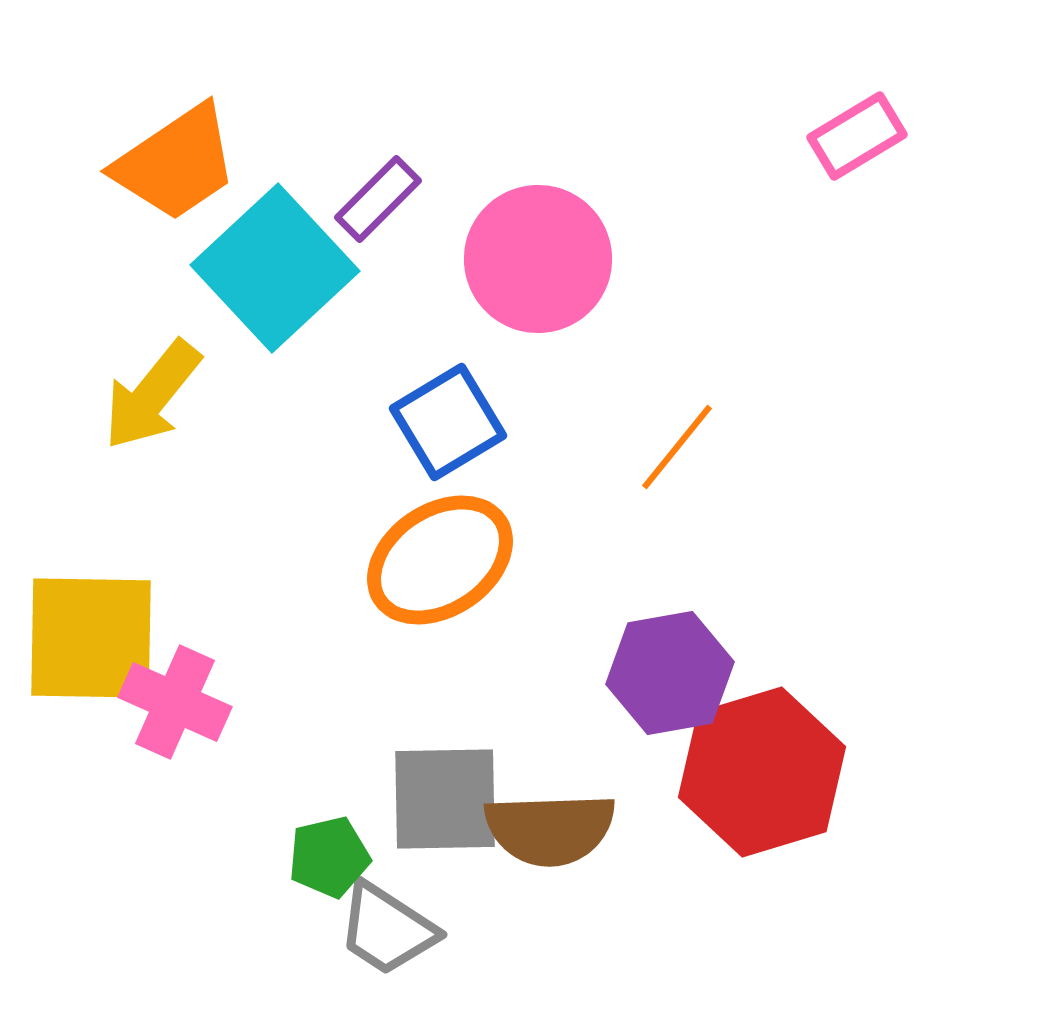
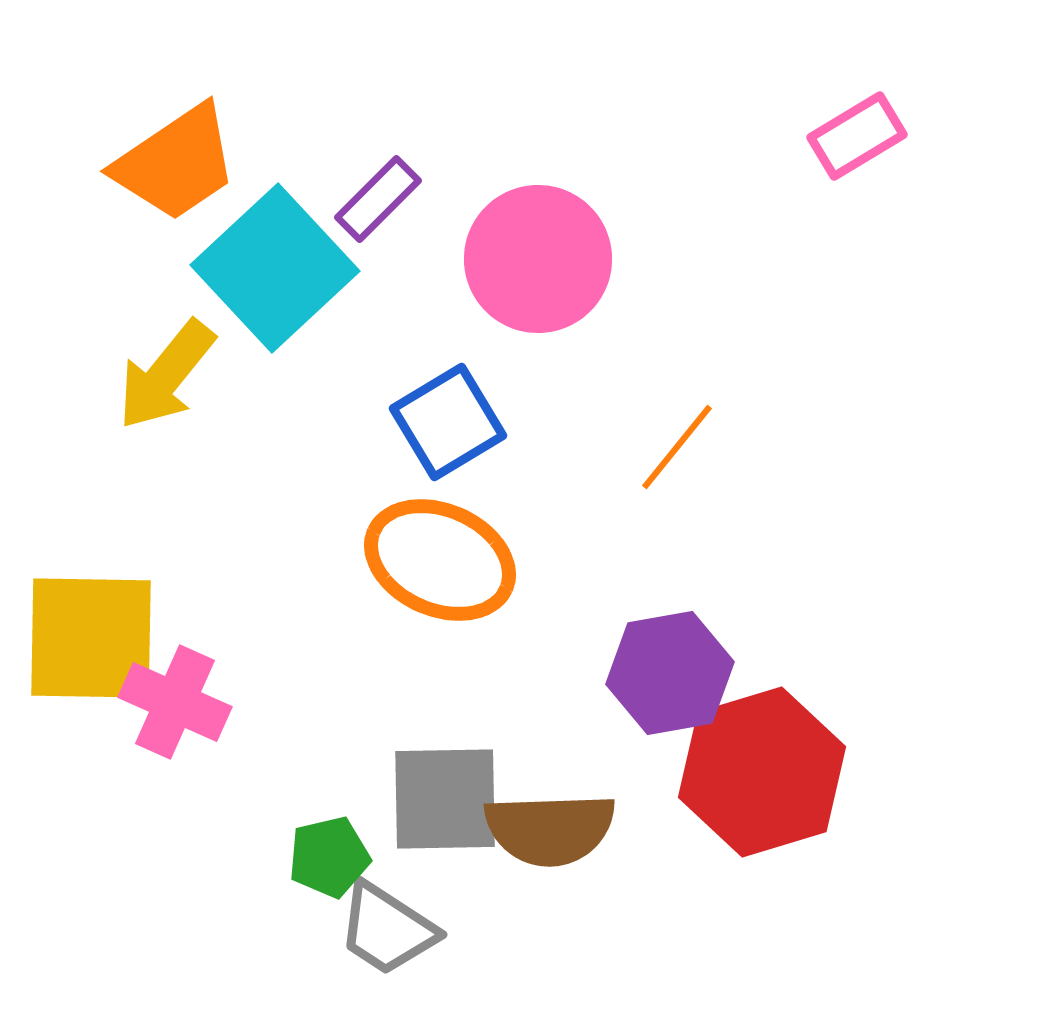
yellow arrow: moved 14 px right, 20 px up
orange ellipse: rotated 58 degrees clockwise
